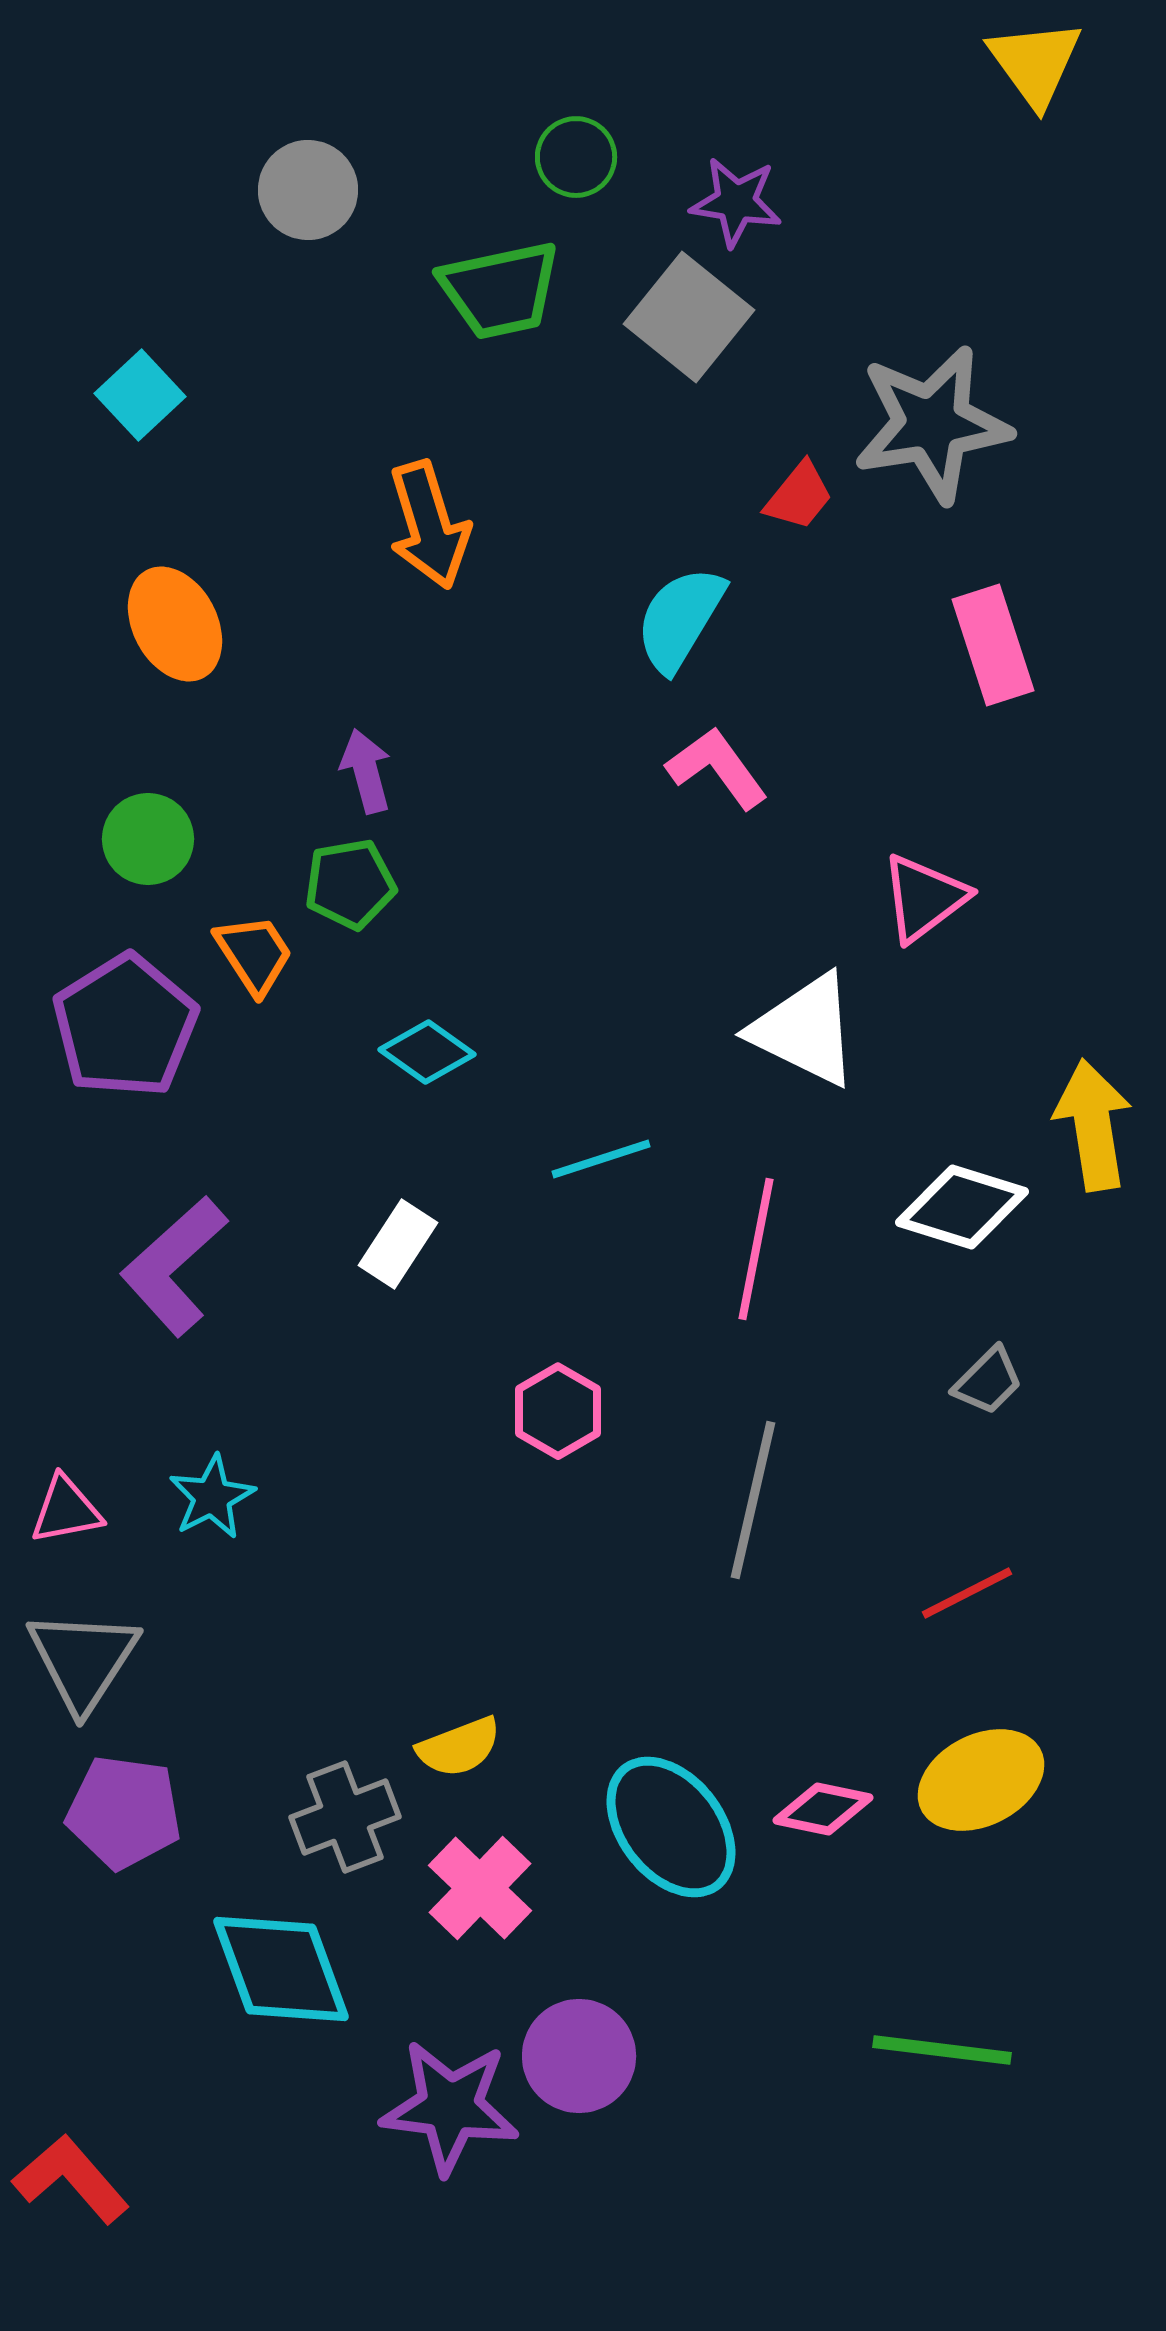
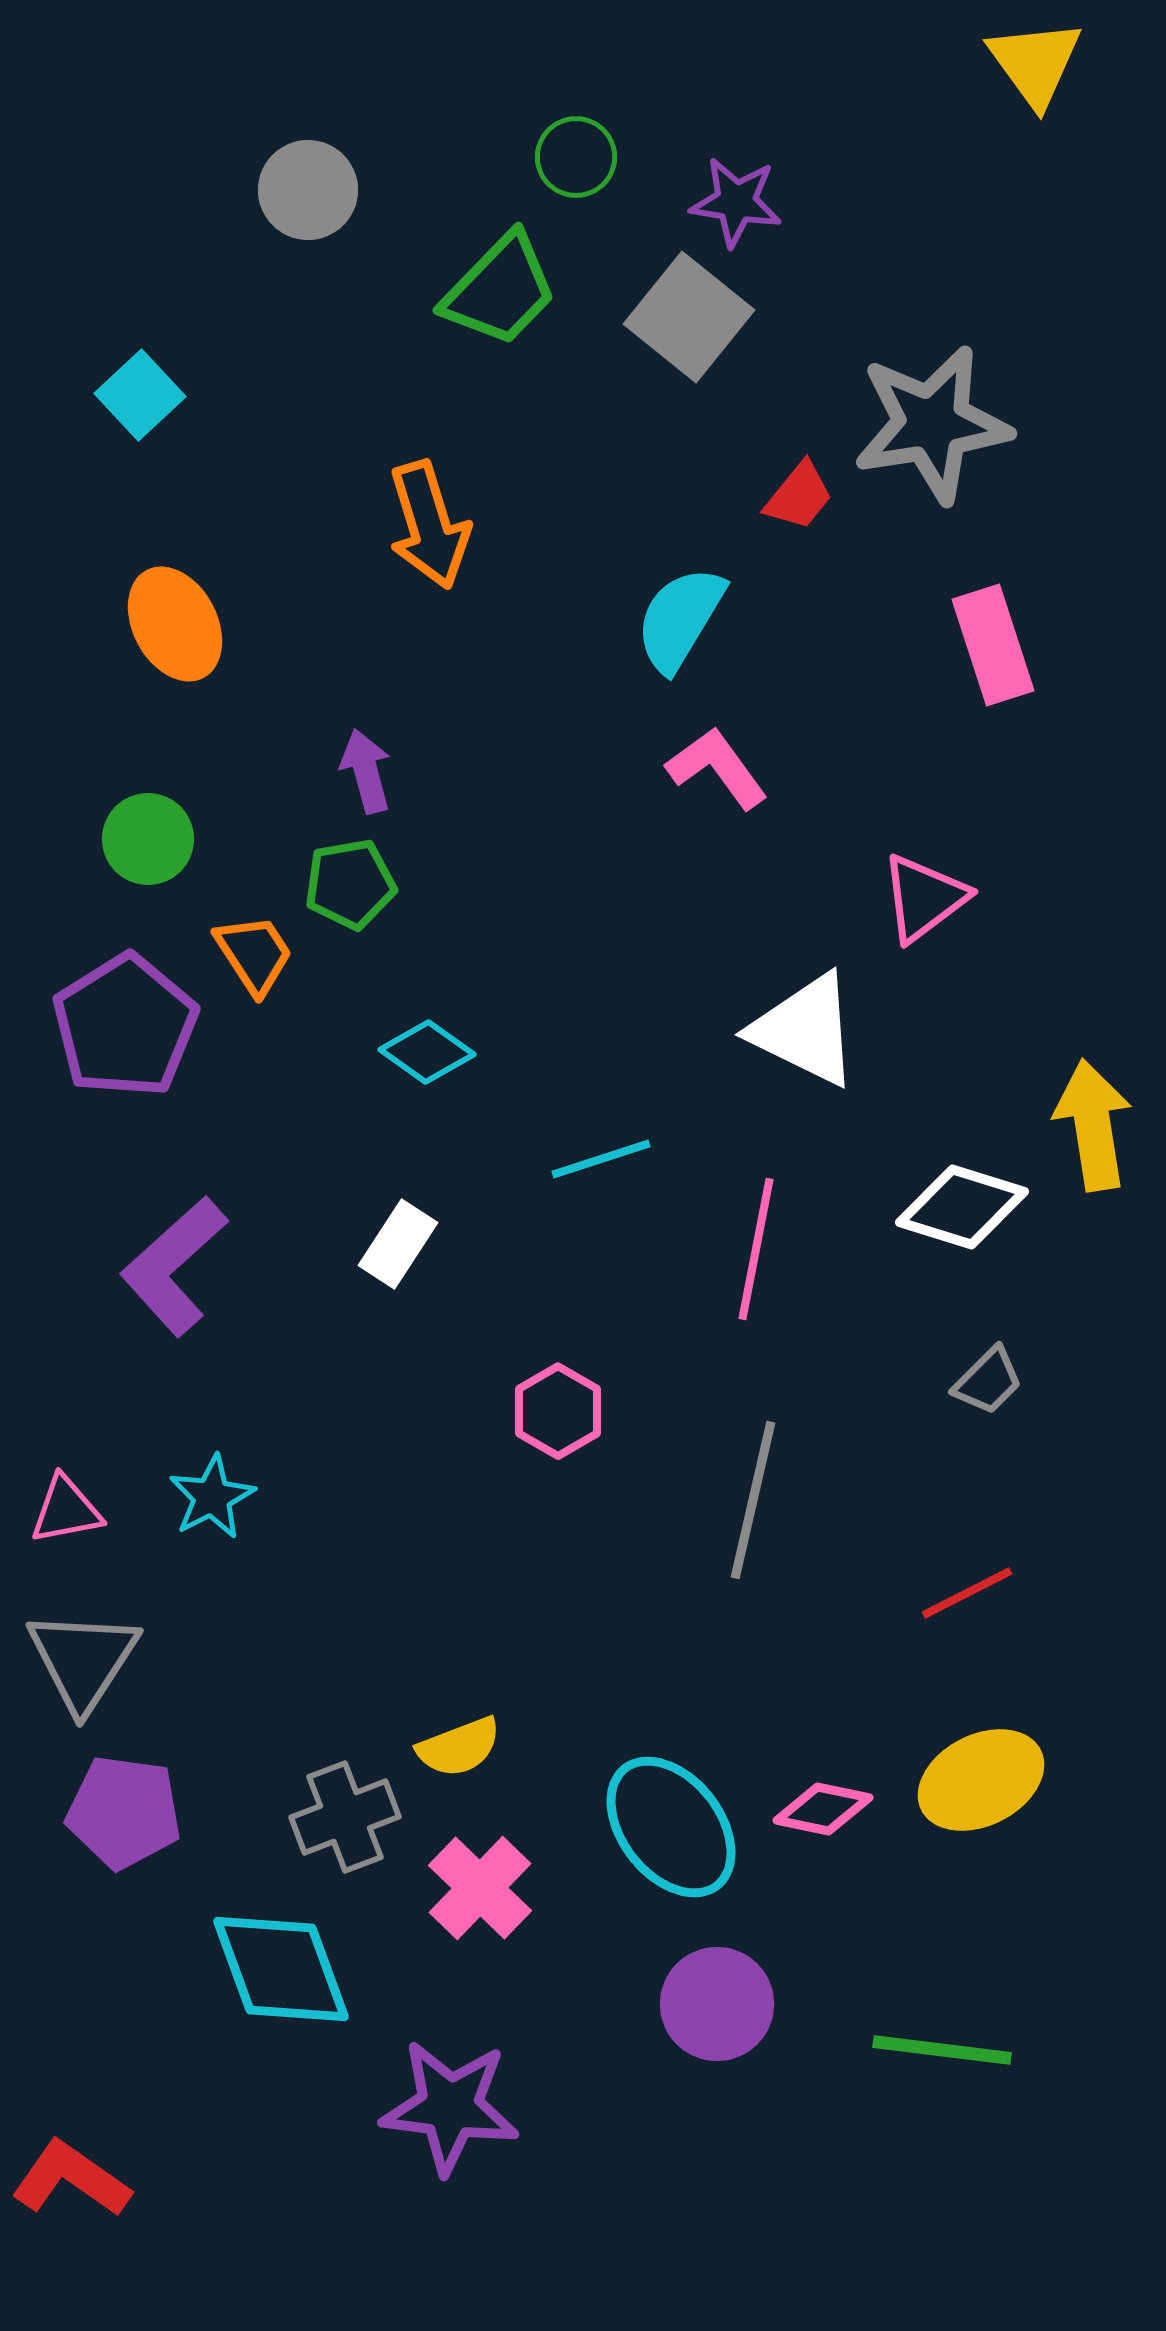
green trapezoid at (500, 290): rotated 34 degrees counterclockwise
purple circle at (579, 2056): moved 138 px right, 52 px up
red L-shape at (71, 2179): rotated 14 degrees counterclockwise
